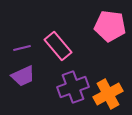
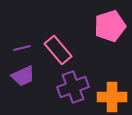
pink pentagon: rotated 24 degrees counterclockwise
pink rectangle: moved 4 px down
orange cross: moved 4 px right, 3 px down; rotated 28 degrees clockwise
